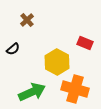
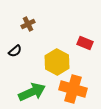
brown cross: moved 1 px right, 4 px down; rotated 16 degrees clockwise
black semicircle: moved 2 px right, 2 px down
orange cross: moved 2 px left
